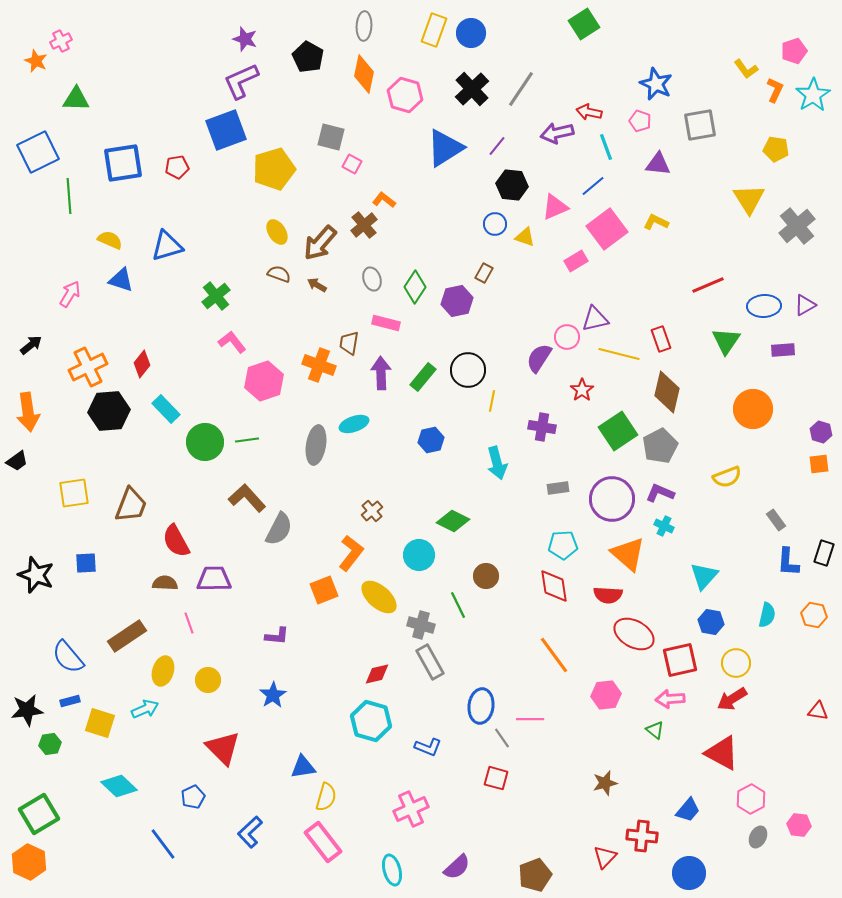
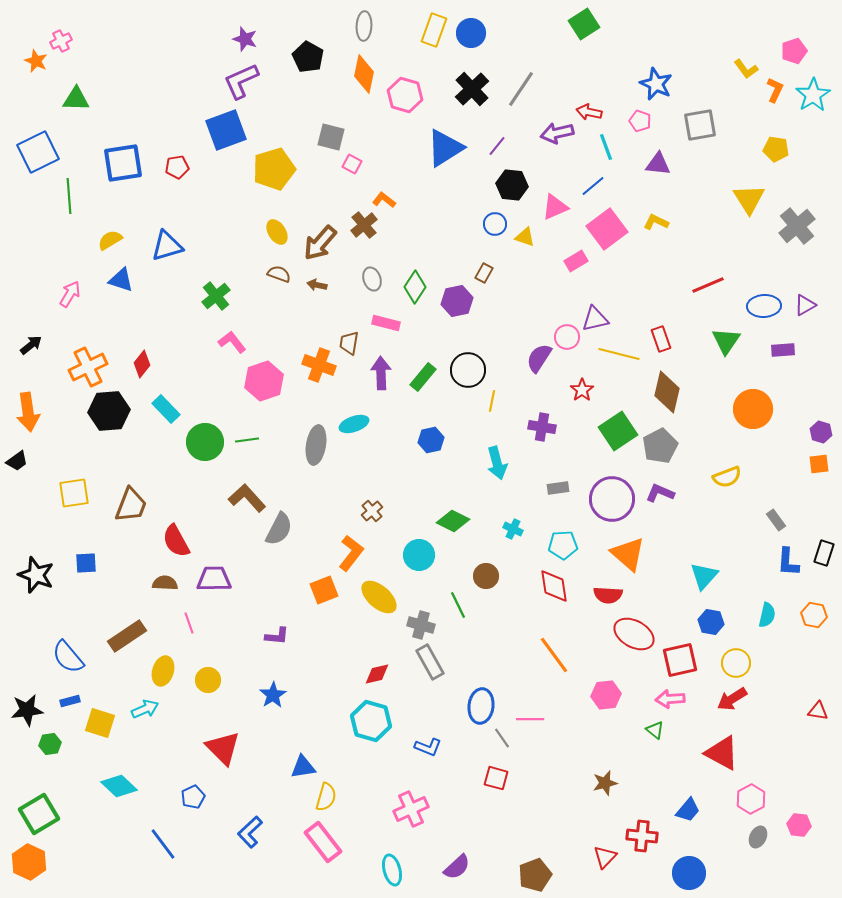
yellow semicircle at (110, 240): rotated 55 degrees counterclockwise
brown arrow at (317, 285): rotated 18 degrees counterclockwise
cyan cross at (664, 526): moved 151 px left, 3 px down
